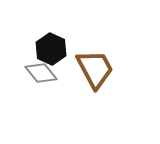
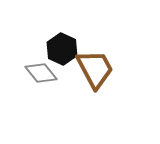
black hexagon: moved 11 px right
